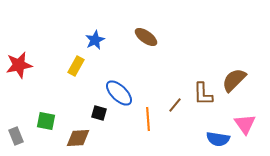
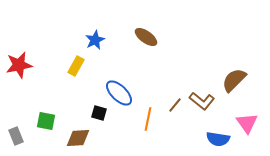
brown L-shape: moved 1 px left, 7 px down; rotated 50 degrees counterclockwise
orange line: rotated 15 degrees clockwise
pink triangle: moved 2 px right, 1 px up
